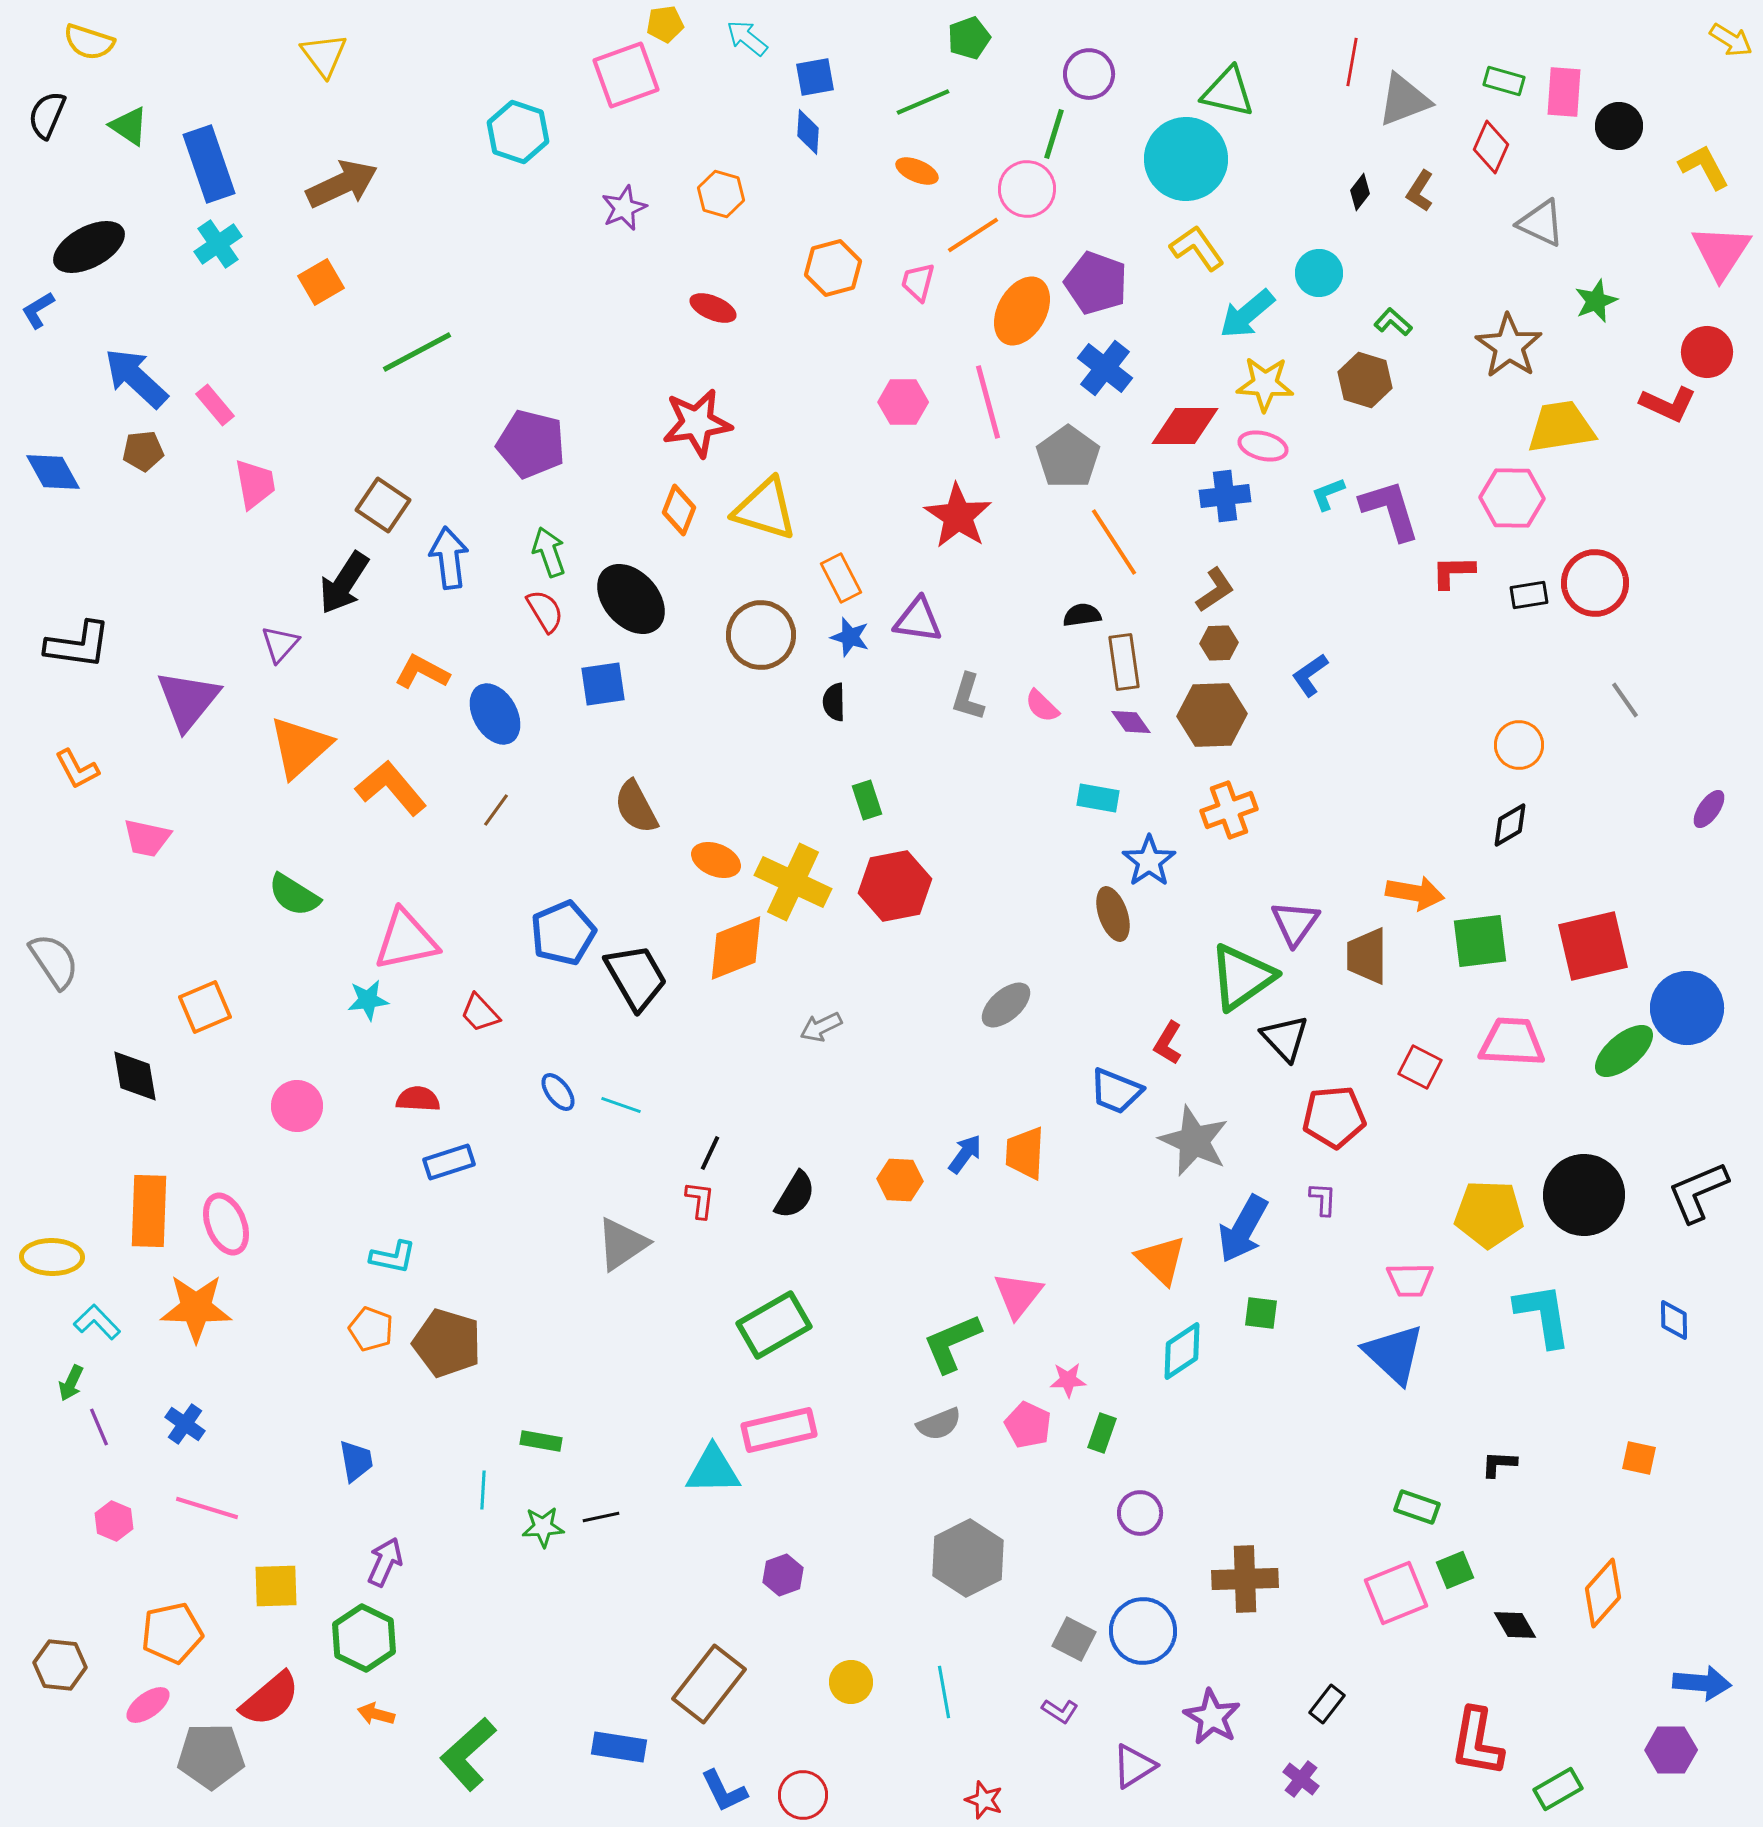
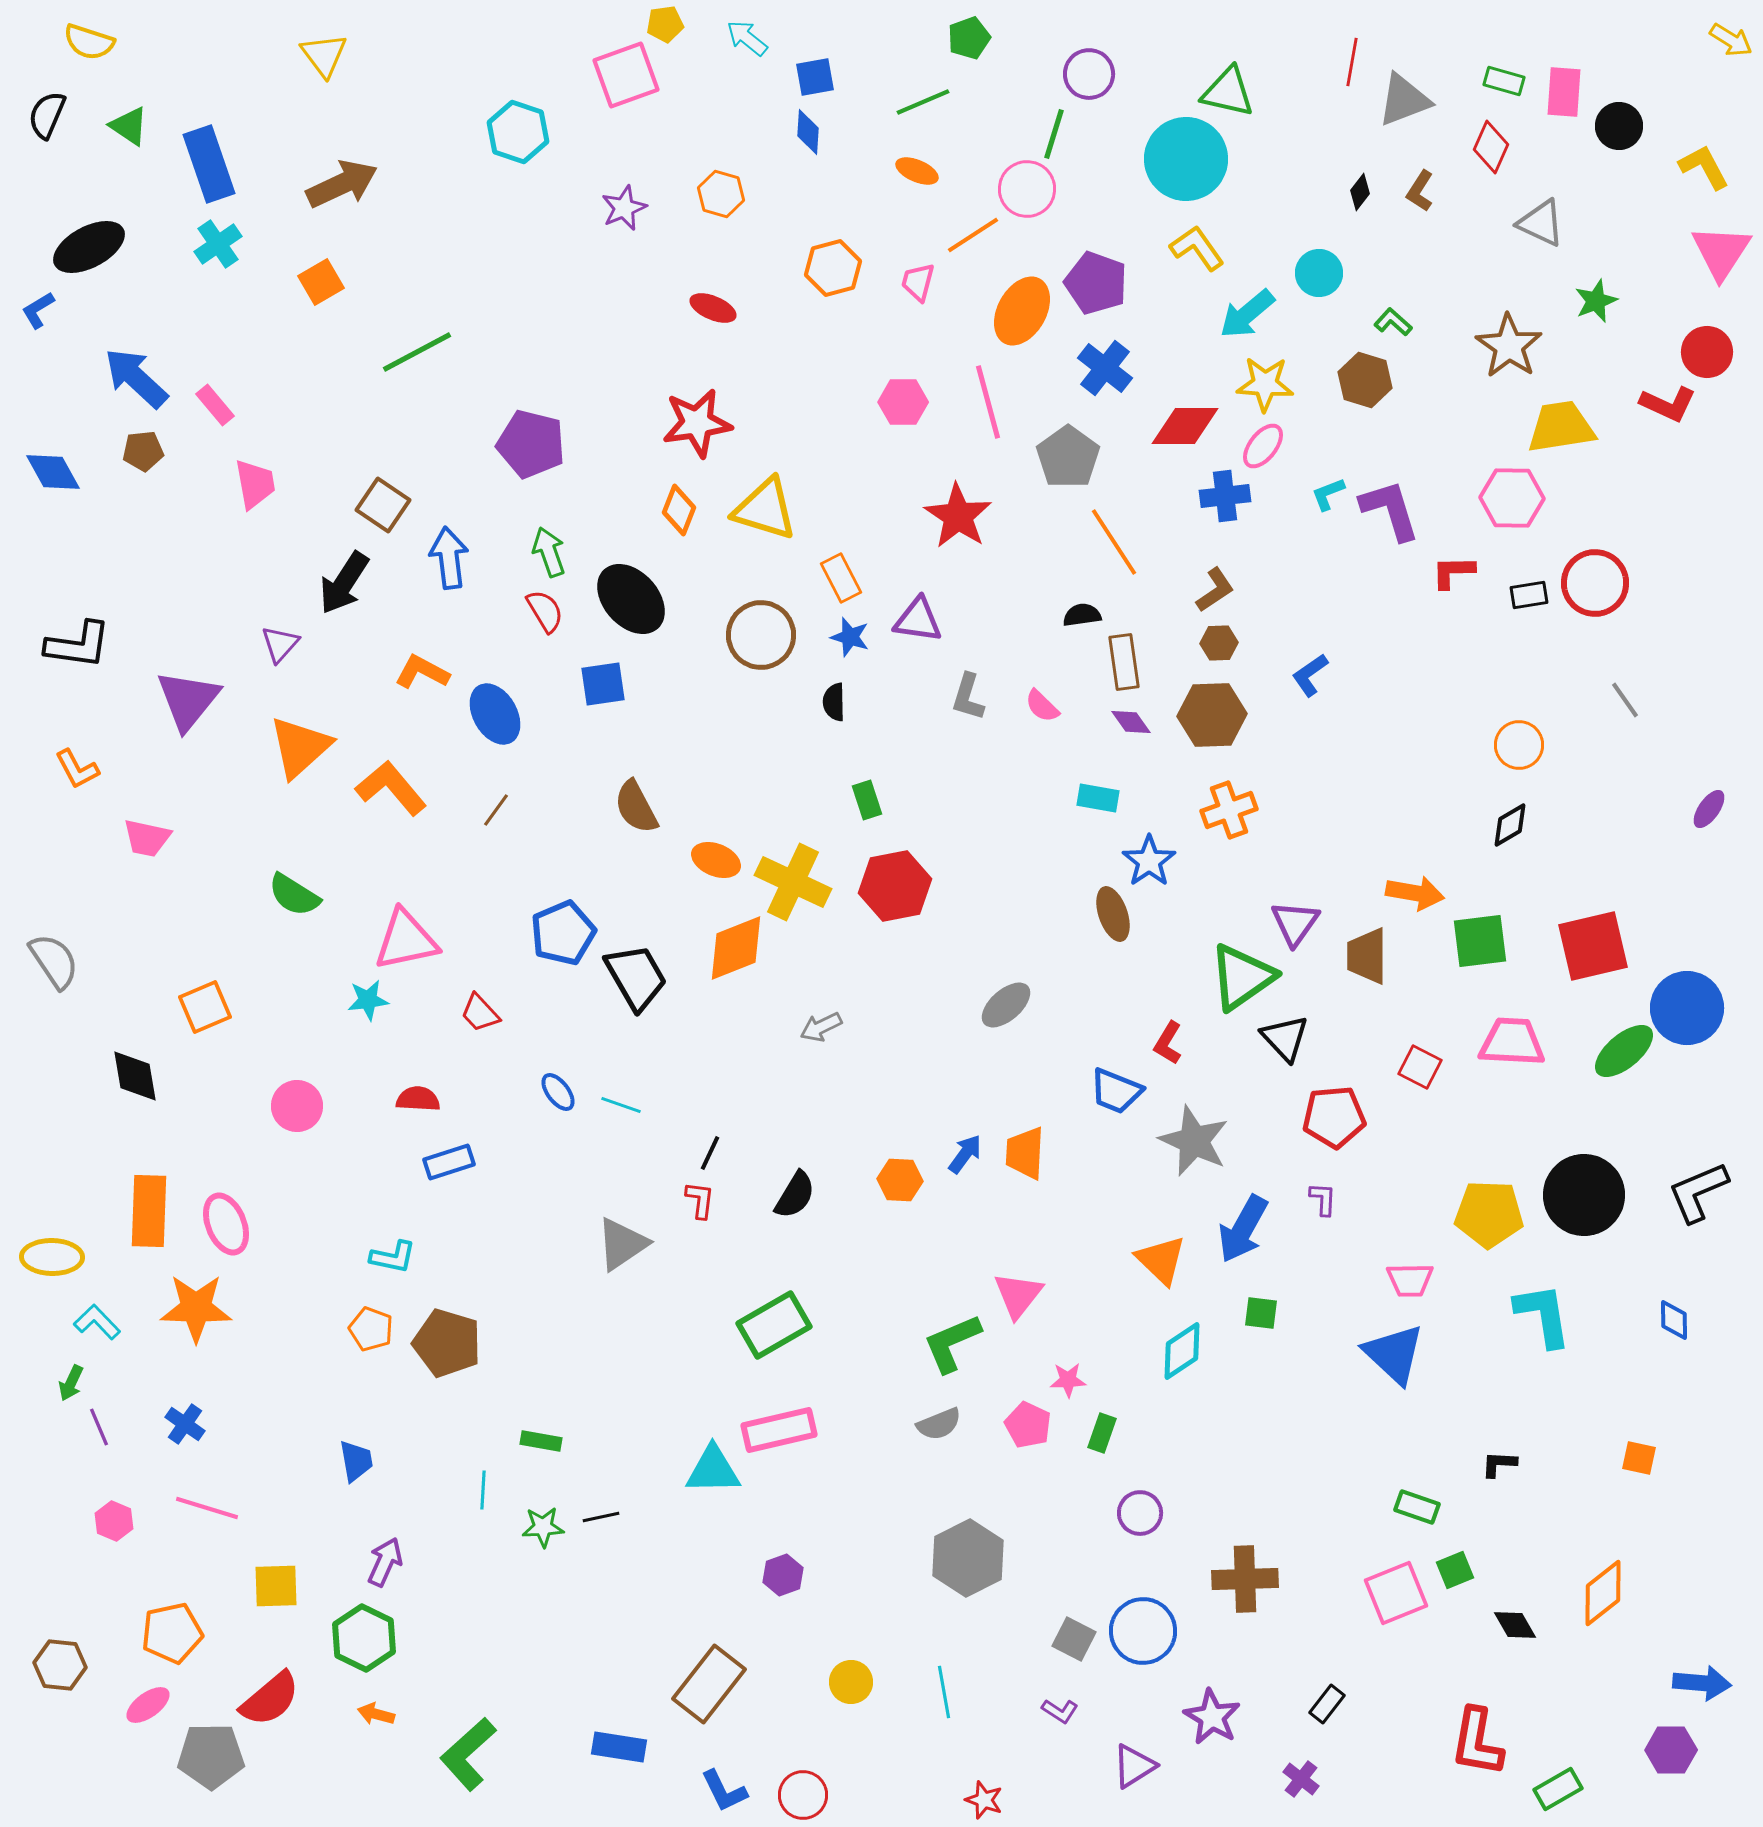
pink ellipse at (1263, 446): rotated 66 degrees counterclockwise
orange diamond at (1603, 1593): rotated 10 degrees clockwise
